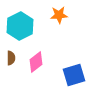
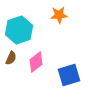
cyan hexagon: moved 1 px left, 4 px down; rotated 8 degrees clockwise
brown semicircle: rotated 24 degrees clockwise
blue square: moved 5 px left
